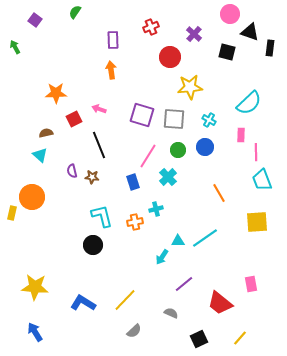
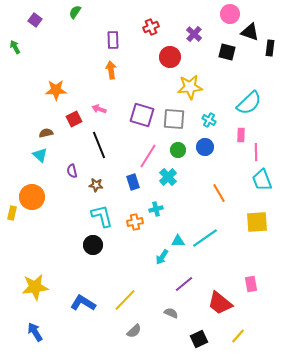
orange star at (56, 93): moved 3 px up
brown star at (92, 177): moved 4 px right, 8 px down
yellow star at (35, 287): rotated 12 degrees counterclockwise
yellow line at (240, 338): moved 2 px left, 2 px up
